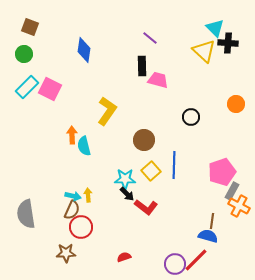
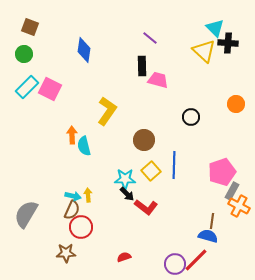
gray semicircle: rotated 40 degrees clockwise
